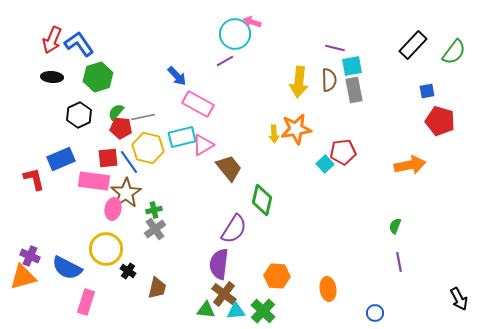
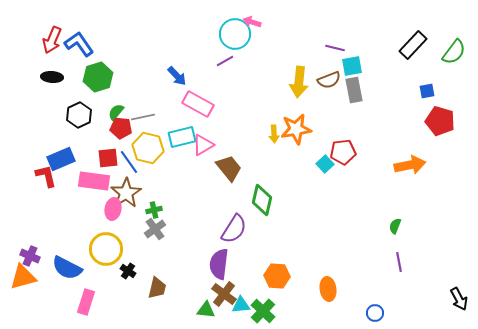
brown semicircle at (329, 80): rotated 70 degrees clockwise
red L-shape at (34, 179): moved 12 px right, 3 px up
cyan triangle at (236, 311): moved 5 px right, 6 px up
